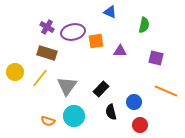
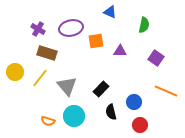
purple cross: moved 9 px left, 2 px down
purple ellipse: moved 2 px left, 4 px up
purple square: rotated 21 degrees clockwise
gray triangle: rotated 15 degrees counterclockwise
